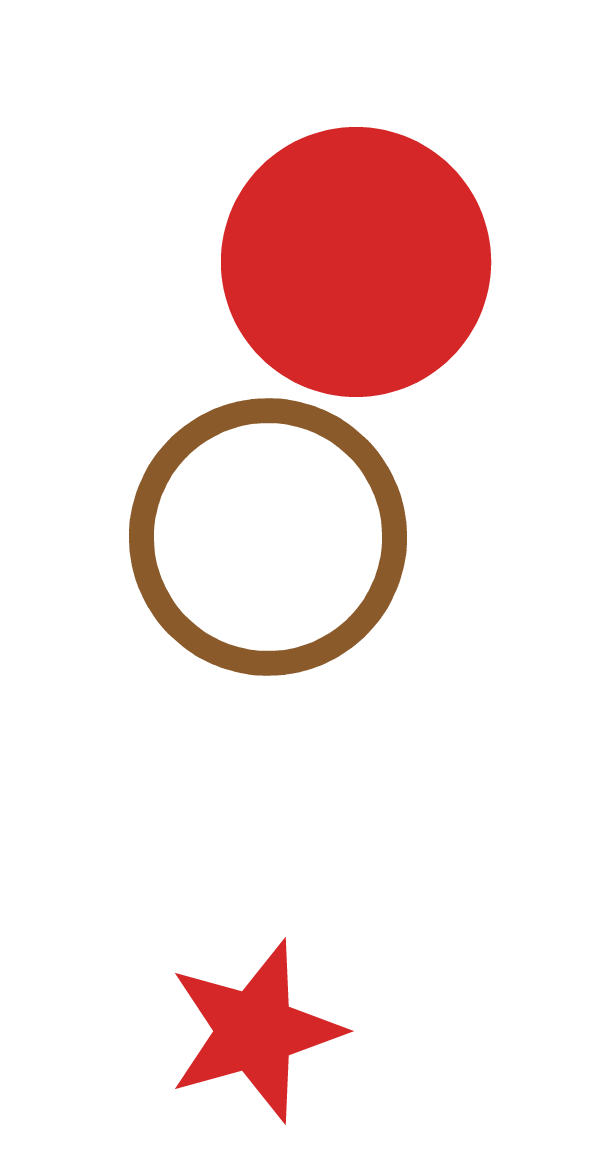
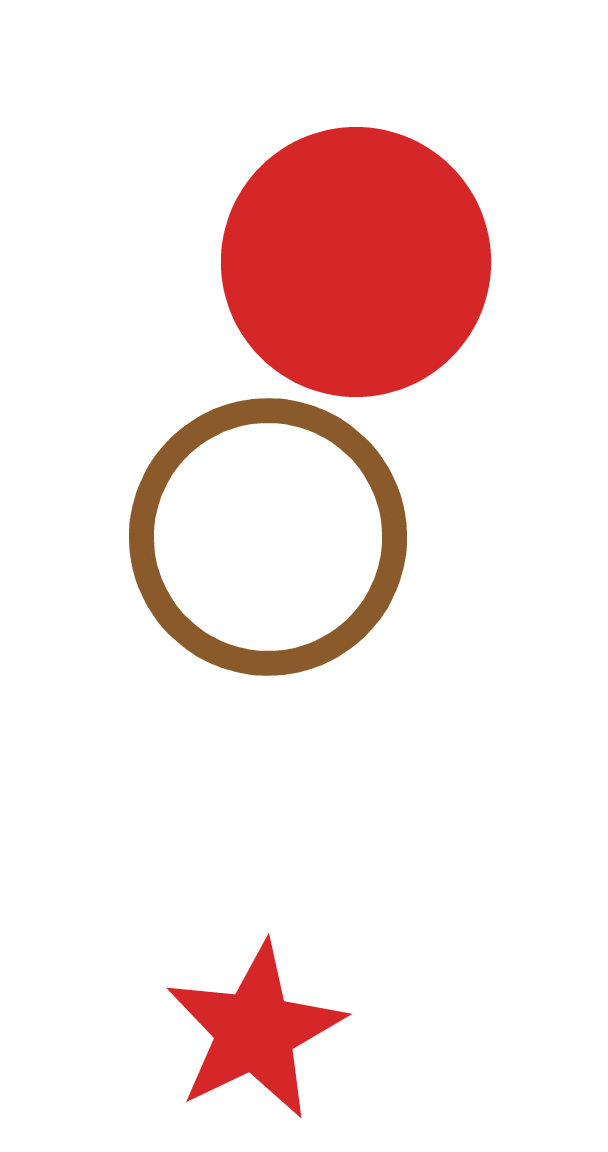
red star: rotated 10 degrees counterclockwise
